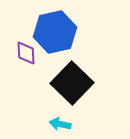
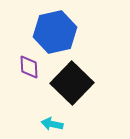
purple diamond: moved 3 px right, 14 px down
cyan arrow: moved 8 px left
